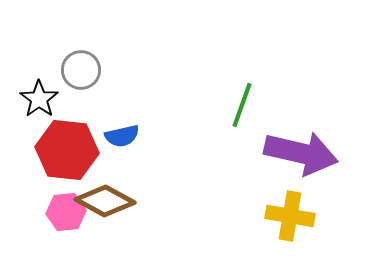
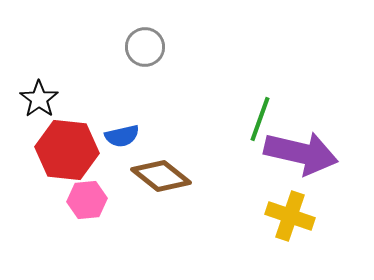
gray circle: moved 64 px right, 23 px up
green line: moved 18 px right, 14 px down
brown diamond: moved 56 px right, 25 px up; rotated 10 degrees clockwise
pink hexagon: moved 21 px right, 12 px up
yellow cross: rotated 9 degrees clockwise
